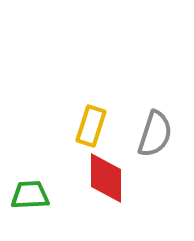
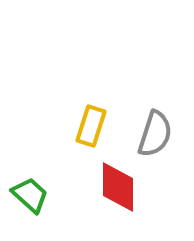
red diamond: moved 12 px right, 9 px down
green trapezoid: rotated 45 degrees clockwise
